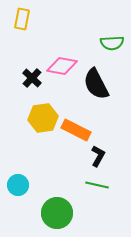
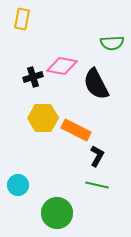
black cross: moved 1 px right, 1 px up; rotated 30 degrees clockwise
yellow hexagon: rotated 8 degrees clockwise
black L-shape: moved 1 px left
